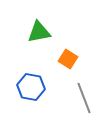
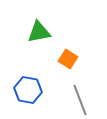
blue hexagon: moved 3 px left, 3 px down
gray line: moved 4 px left, 2 px down
